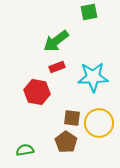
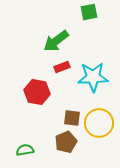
red rectangle: moved 5 px right
brown pentagon: rotated 15 degrees clockwise
